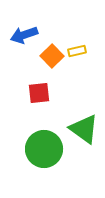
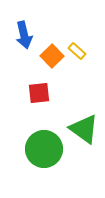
blue arrow: rotated 84 degrees counterclockwise
yellow rectangle: rotated 54 degrees clockwise
